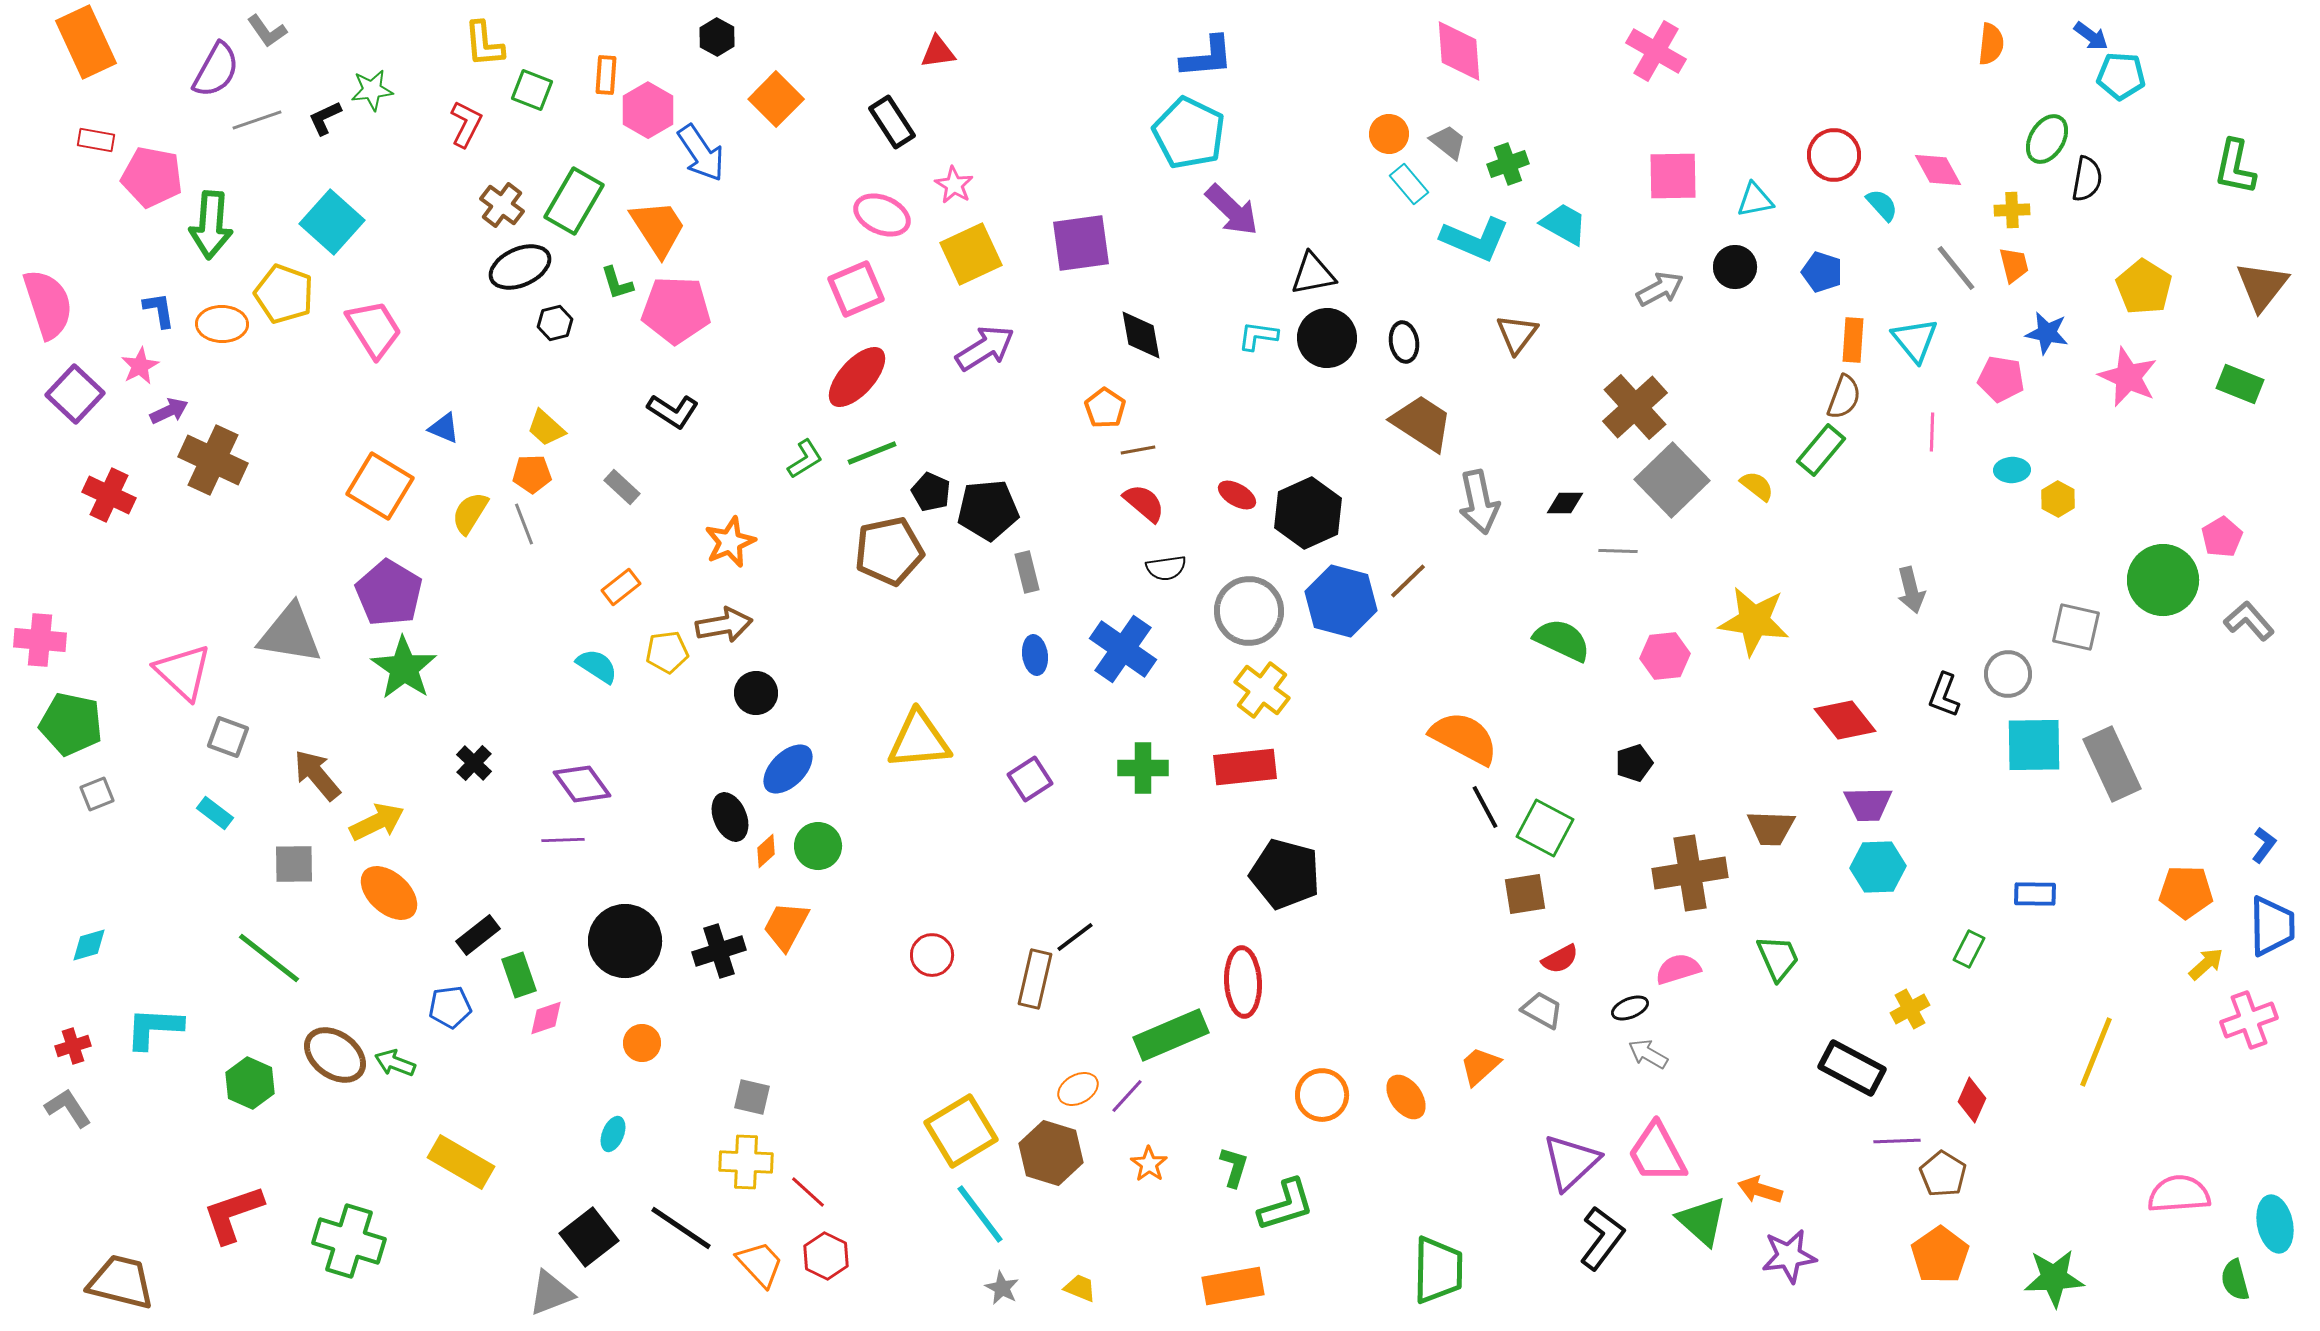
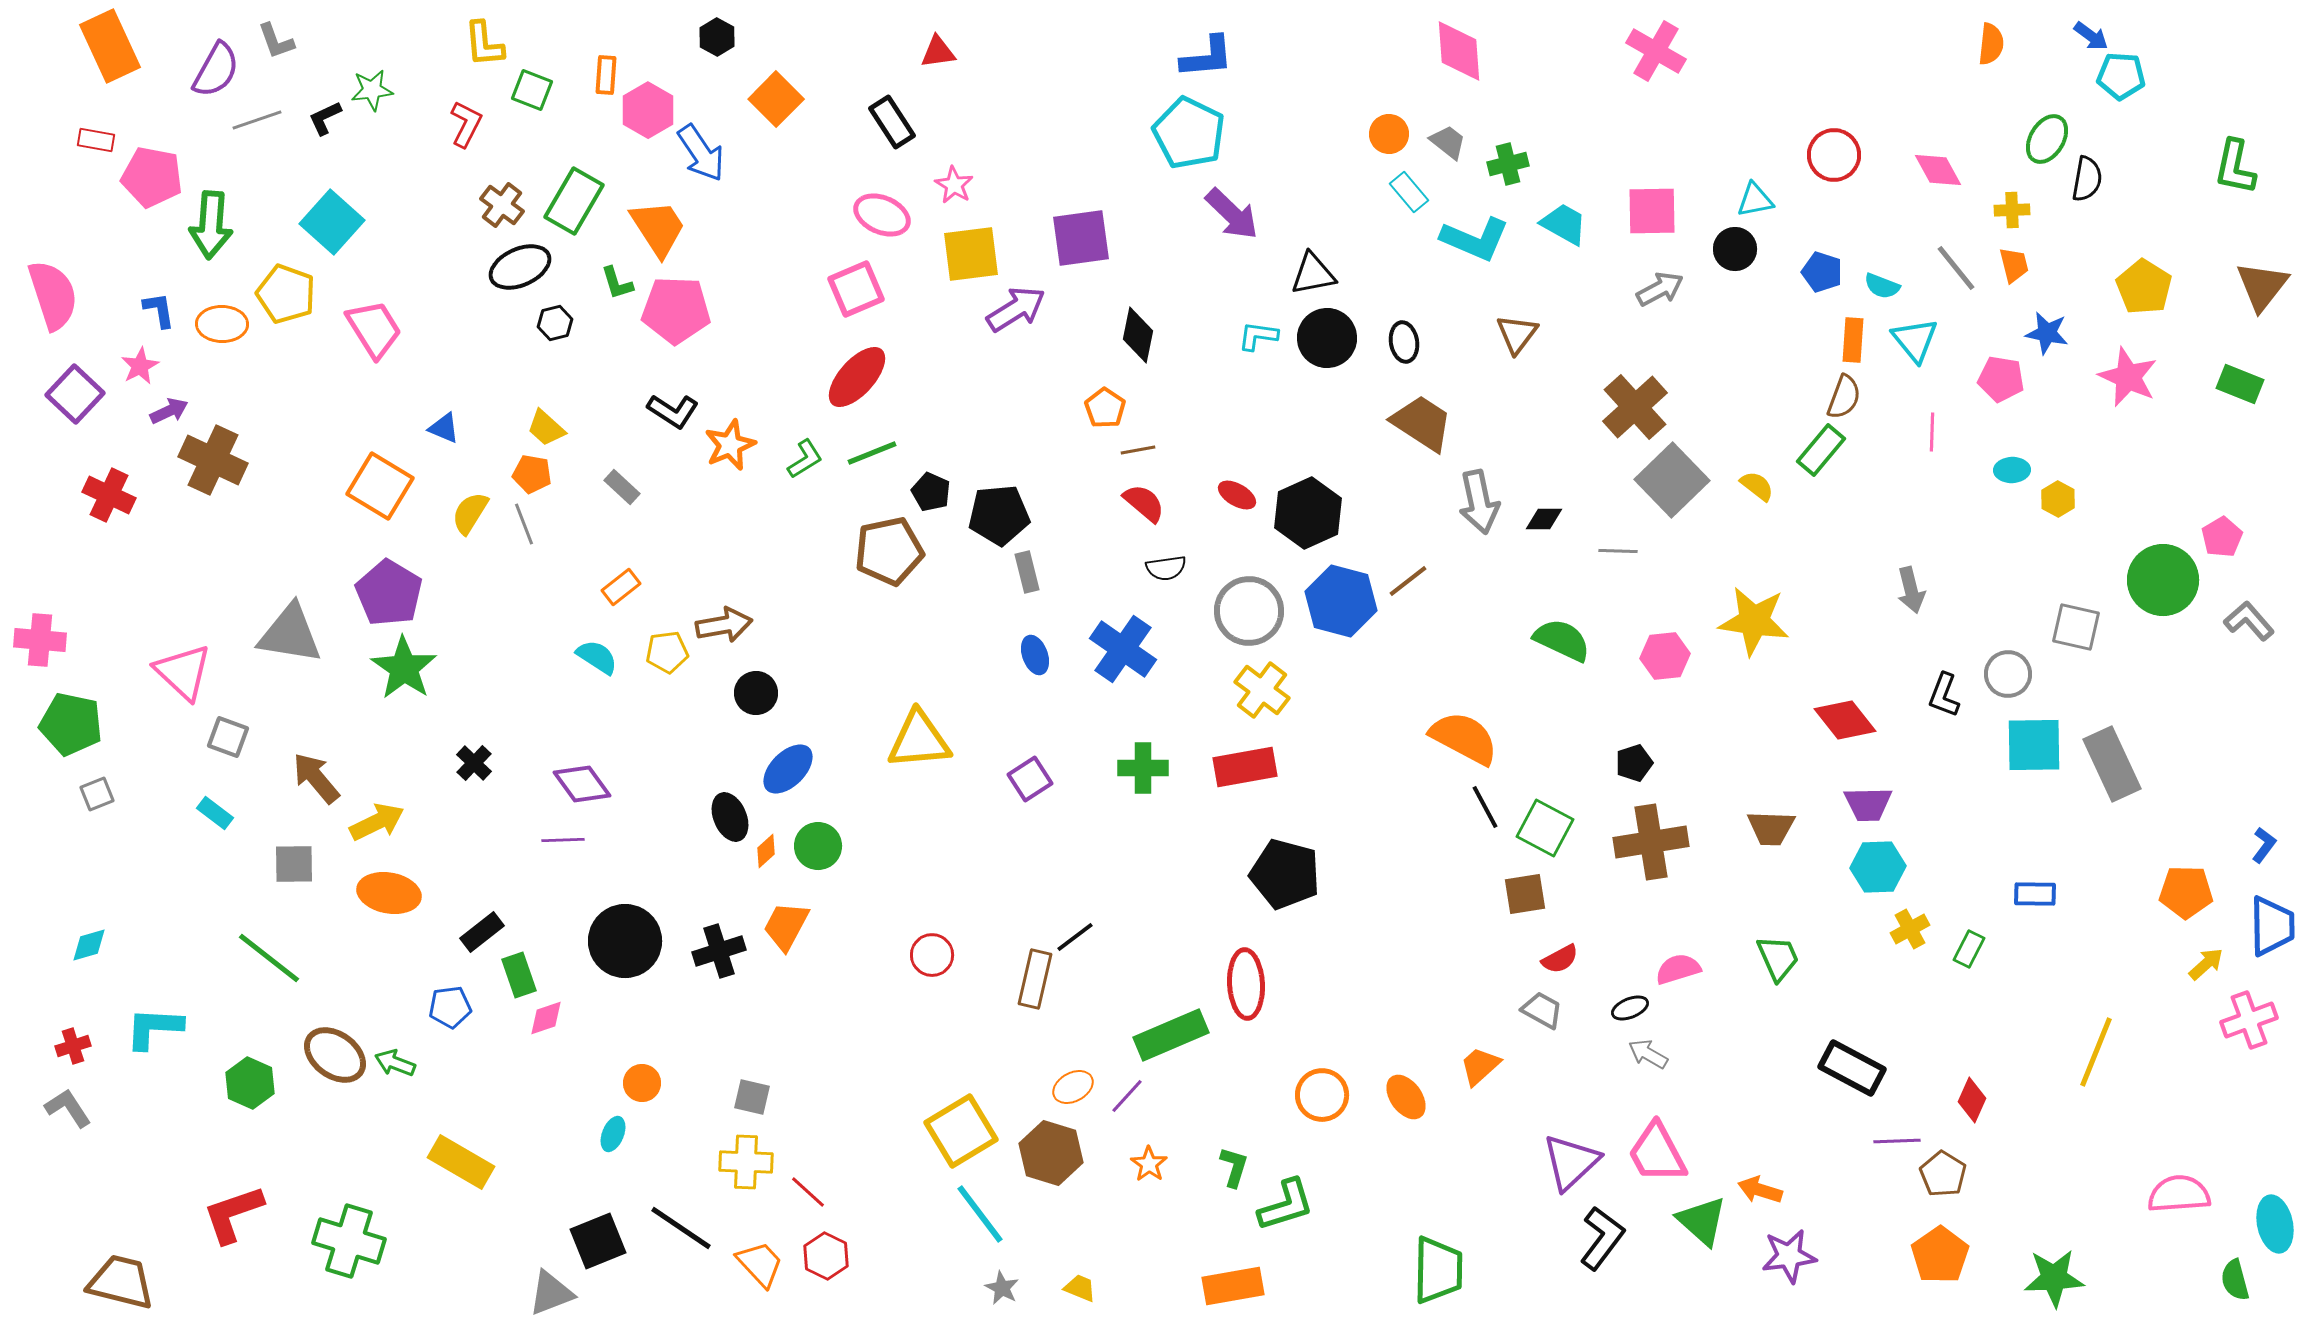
gray L-shape at (267, 31): moved 9 px right, 10 px down; rotated 15 degrees clockwise
orange rectangle at (86, 42): moved 24 px right, 4 px down
green cross at (1508, 164): rotated 6 degrees clockwise
pink square at (1673, 176): moved 21 px left, 35 px down
cyan rectangle at (1409, 184): moved 8 px down
cyan semicircle at (1882, 205): moved 81 px down; rotated 153 degrees clockwise
purple arrow at (1232, 210): moved 4 px down
purple square at (1081, 243): moved 5 px up
yellow square at (971, 254): rotated 18 degrees clockwise
black circle at (1735, 267): moved 18 px up
yellow pentagon at (284, 294): moved 2 px right
pink semicircle at (48, 304): moved 5 px right, 9 px up
black diamond at (1141, 335): moved 3 px left; rotated 22 degrees clockwise
purple arrow at (985, 348): moved 31 px right, 39 px up
orange pentagon at (532, 474): rotated 12 degrees clockwise
black diamond at (1565, 503): moved 21 px left, 16 px down
black pentagon at (988, 510): moved 11 px right, 5 px down
orange star at (730, 542): moved 97 px up
brown line at (1408, 581): rotated 6 degrees clockwise
blue ellipse at (1035, 655): rotated 12 degrees counterclockwise
cyan semicircle at (597, 666): moved 9 px up
red rectangle at (1245, 767): rotated 4 degrees counterclockwise
brown arrow at (317, 775): moved 1 px left, 3 px down
brown cross at (1690, 873): moved 39 px left, 31 px up
orange ellipse at (389, 893): rotated 32 degrees counterclockwise
black rectangle at (478, 935): moved 4 px right, 3 px up
red ellipse at (1243, 982): moved 3 px right, 2 px down
yellow cross at (1910, 1009): moved 80 px up
orange circle at (642, 1043): moved 40 px down
orange ellipse at (1078, 1089): moved 5 px left, 2 px up
black square at (589, 1237): moved 9 px right, 4 px down; rotated 16 degrees clockwise
